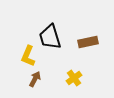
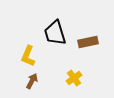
black trapezoid: moved 5 px right, 4 px up
brown arrow: moved 3 px left, 2 px down
